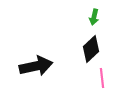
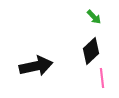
green arrow: rotated 56 degrees counterclockwise
black diamond: moved 2 px down
